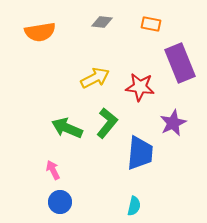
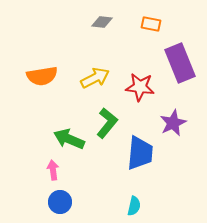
orange semicircle: moved 2 px right, 44 px down
green arrow: moved 2 px right, 11 px down
pink arrow: rotated 18 degrees clockwise
